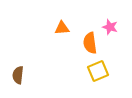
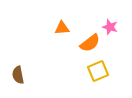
orange semicircle: rotated 120 degrees counterclockwise
brown semicircle: rotated 18 degrees counterclockwise
